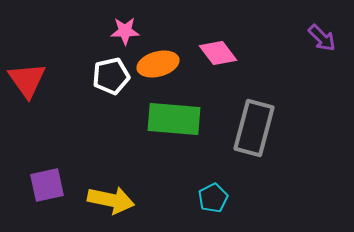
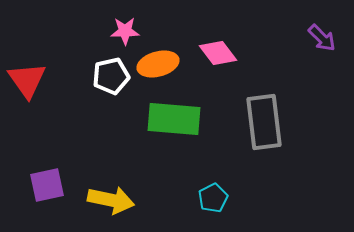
gray rectangle: moved 10 px right, 6 px up; rotated 22 degrees counterclockwise
